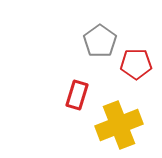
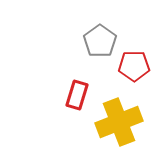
red pentagon: moved 2 px left, 2 px down
yellow cross: moved 3 px up
